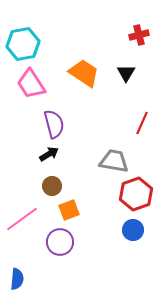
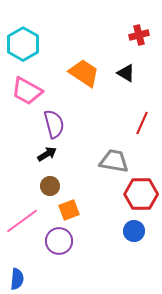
cyan hexagon: rotated 20 degrees counterclockwise
black triangle: rotated 30 degrees counterclockwise
pink trapezoid: moved 4 px left, 7 px down; rotated 28 degrees counterclockwise
black arrow: moved 2 px left
brown circle: moved 2 px left
red hexagon: moved 5 px right; rotated 20 degrees clockwise
pink line: moved 2 px down
blue circle: moved 1 px right, 1 px down
purple circle: moved 1 px left, 1 px up
